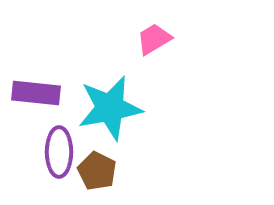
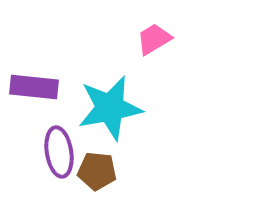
purple rectangle: moved 2 px left, 6 px up
purple ellipse: rotated 9 degrees counterclockwise
brown pentagon: rotated 21 degrees counterclockwise
